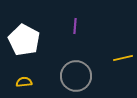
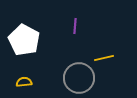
yellow line: moved 19 px left
gray circle: moved 3 px right, 2 px down
